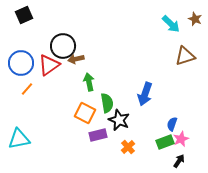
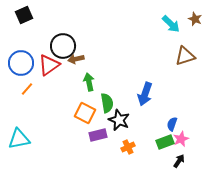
orange cross: rotated 16 degrees clockwise
